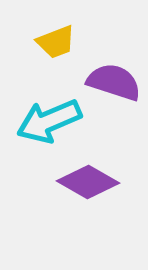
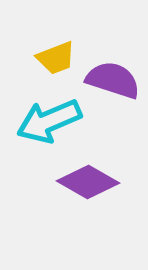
yellow trapezoid: moved 16 px down
purple semicircle: moved 1 px left, 2 px up
